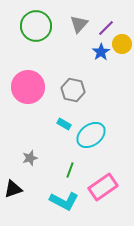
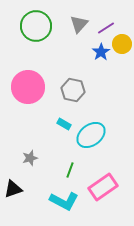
purple line: rotated 12 degrees clockwise
